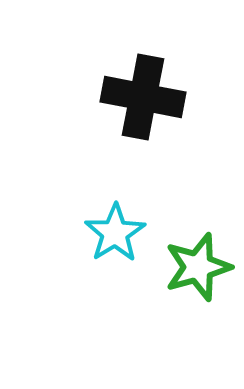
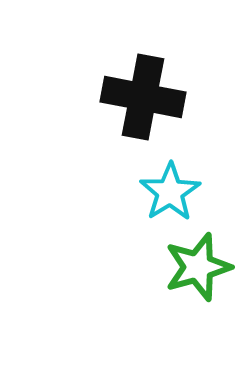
cyan star: moved 55 px right, 41 px up
